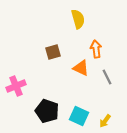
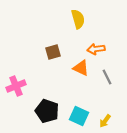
orange arrow: rotated 90 degrees counterclockwise
